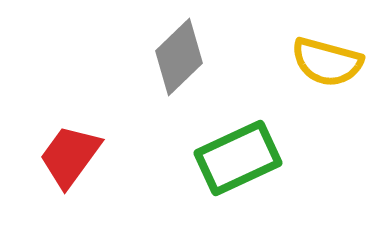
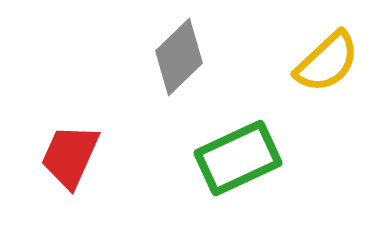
yellow semicircle: rotated 58 degrees counterclockwise
red trapezoid: rotated 12 degrees counterclockwise
